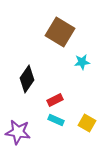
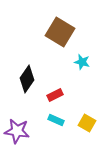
cyan star: rotated 21 degrees clockwise
red rectangle: moved 5 px up
purple star: moved 1 px left, 1 px up
